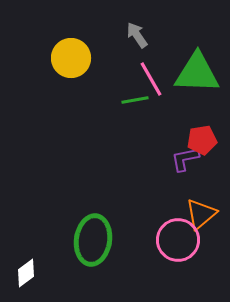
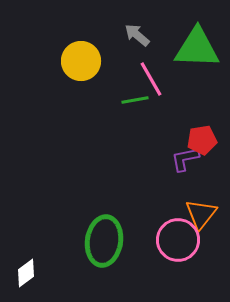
gray arrow: rotated 16 degrees counterclockwise
yellow circle: moved 10 px right, 3 px down
green triangle: moved 25 px up
orange triangle: rotated 12 degrees counterclockwise
green ellipse: moved 11 px right, 1 px down
